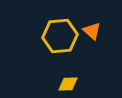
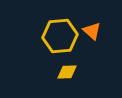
yellow diamond: moved 1 px left, 12 px up
